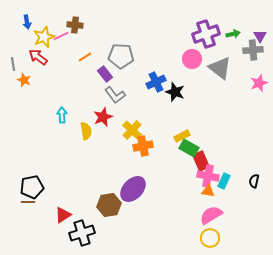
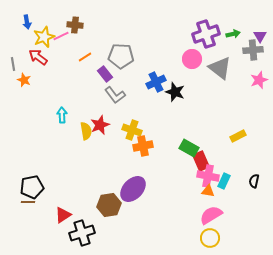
pink star: moved 3 px up
red star: moved 3 px left, 8 px down
yellow cross: rotated 24 degrees counterclockwise
yellow rectangle: moved 56 px right
